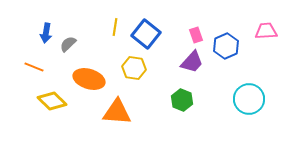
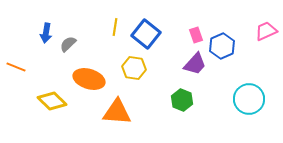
pink trapezoid: rotated 20 degrees counterclockwise
blue hexagon: moved 4 px left
purple trapezoid: moved 3 px right, 2 px down
orange line: moved 18 px left
